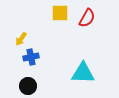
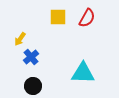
yellow square: moved 2 px left, 4 px down
yellow arrow: moved 1 px left
blue cross: rotated 28 degrees counterclockwise
black circle: moved 5 px right
